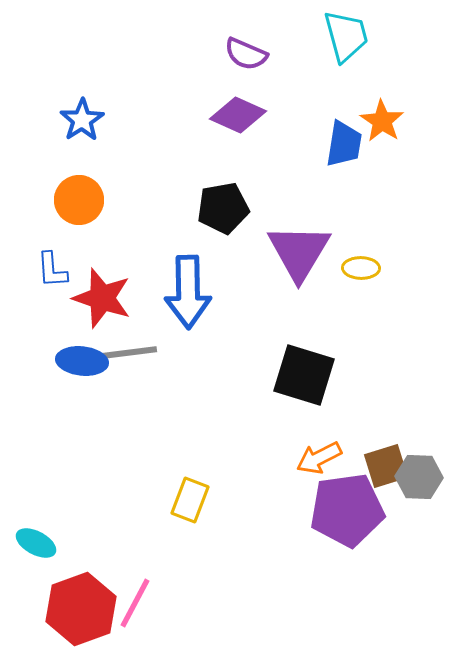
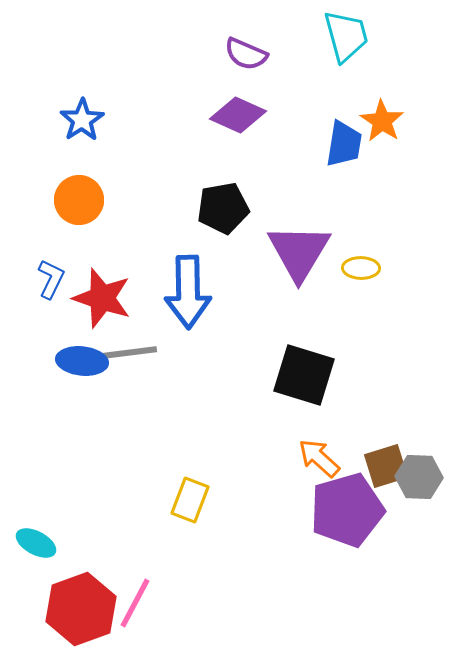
blue L-shape: moved 1 px left, 9 px down; rotated 150 degrees counterclockwise
orange arrow: rotated 69 degrees clockwise
purple pentagon: rotated 8 degrees counterclockwise
